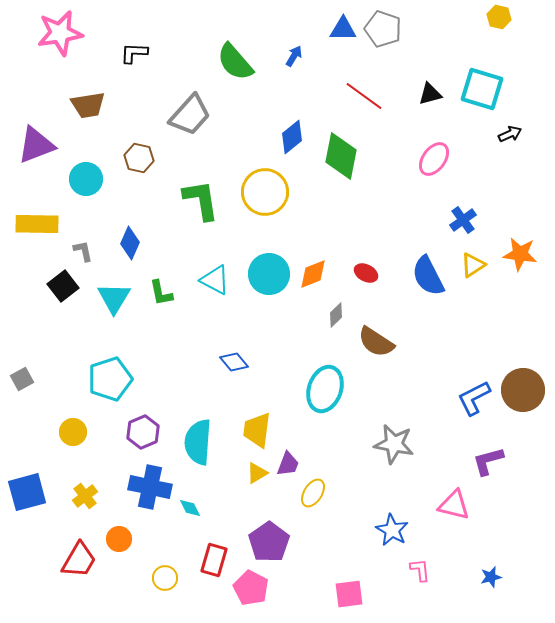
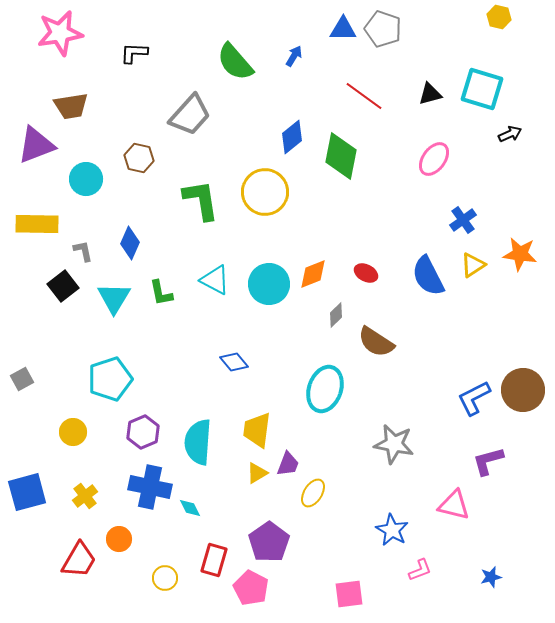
brown trapezoid at (88, 105): moved 17 px left, 1 px down
cyan circle at (269, 274): moved 10 px down
pink L-shape at (420, 570): rotated 75 degrees clockwise
